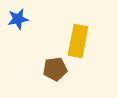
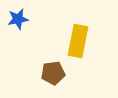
brown pentagon: moved 2 px left, 4 px down
